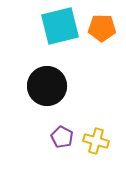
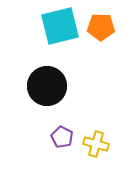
orange pentagon: moved 1 px left, 1 px up
yellow cross: moved 3 px down
